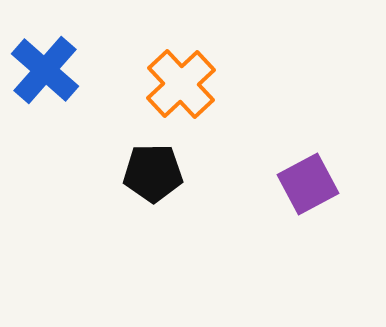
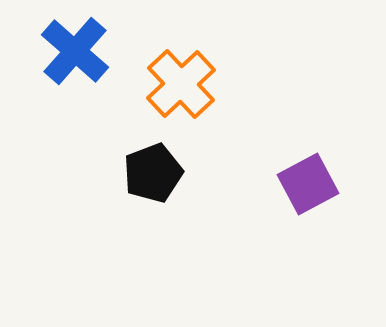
blue cross: moved 30 px right, 19 px up
black pentagon: rotated 20 degrees counterclockwise
